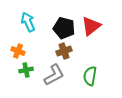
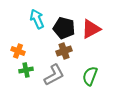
cyan arrow: moved 9 px right, 3 px up
red triangle: moved 3 px down; rotated 10 degrees clockwise
green semicircle: rotated 12 degrees clockwise
